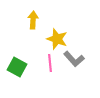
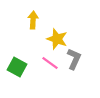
gray L-shape: rotated 115 degrees counterclockwise
pink line: rotated 48 degrees counterclockwise
